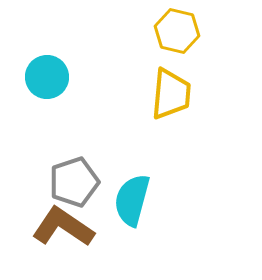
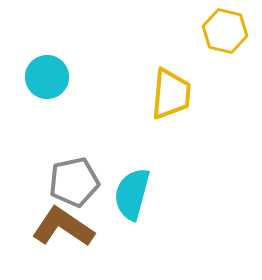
yellow hexagon: moved 48 px right
gray pentagon: rotated 6 degrees clockwise
cyan semicircle: moved 6 px up
